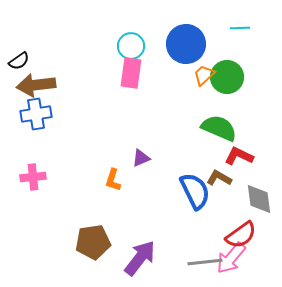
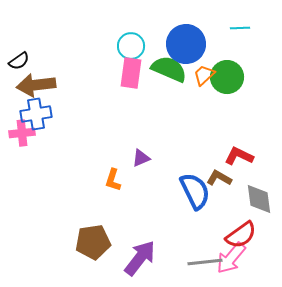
green semicircle: moved 50 px left, 59 px up
pink cross: moved 11 px left, 44 px up
